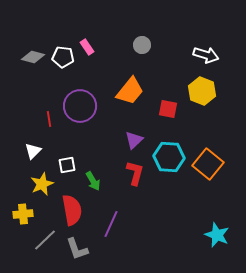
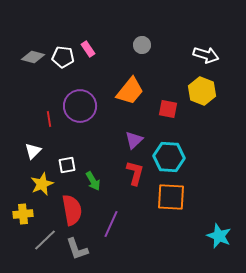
pink rectangle: moved 1 px right, 2 px down
orange square: moved 37 px left, 33 px down; rotated 36 degrees counterclockwise
cyan star: moved 2 px right, 1 px down
